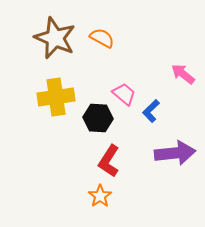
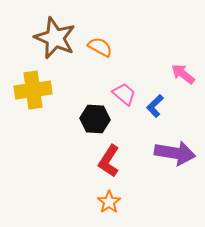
orange semicircle: moved 2 px left, 9 px down
yellow cross: moved 23 px left, 7 px up
blue L-shape: moved 4 px right, 5 px up
black hexagon: moved 3 px left, 1 px down
purple arrow: rotated 15 degrees clockwise
orange star: moved 9 px right, 6 px down
